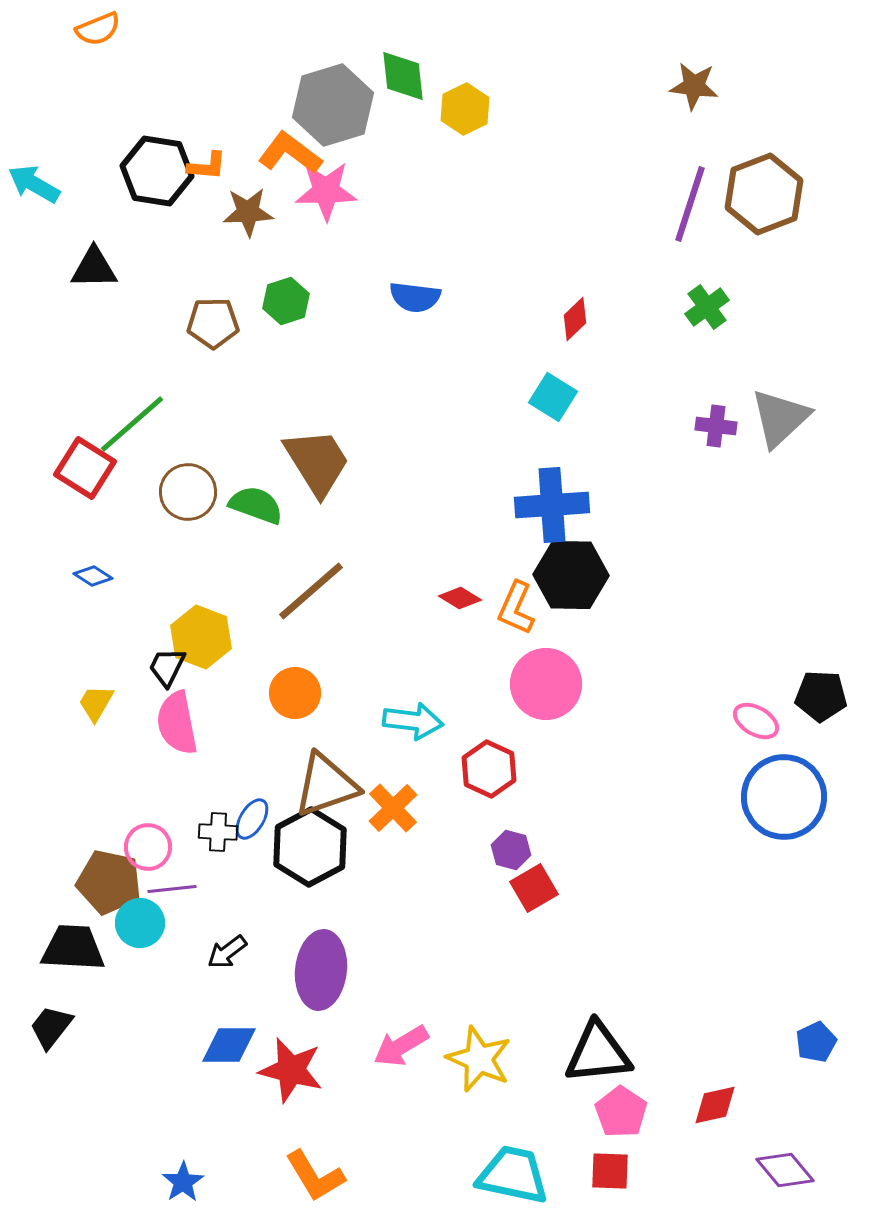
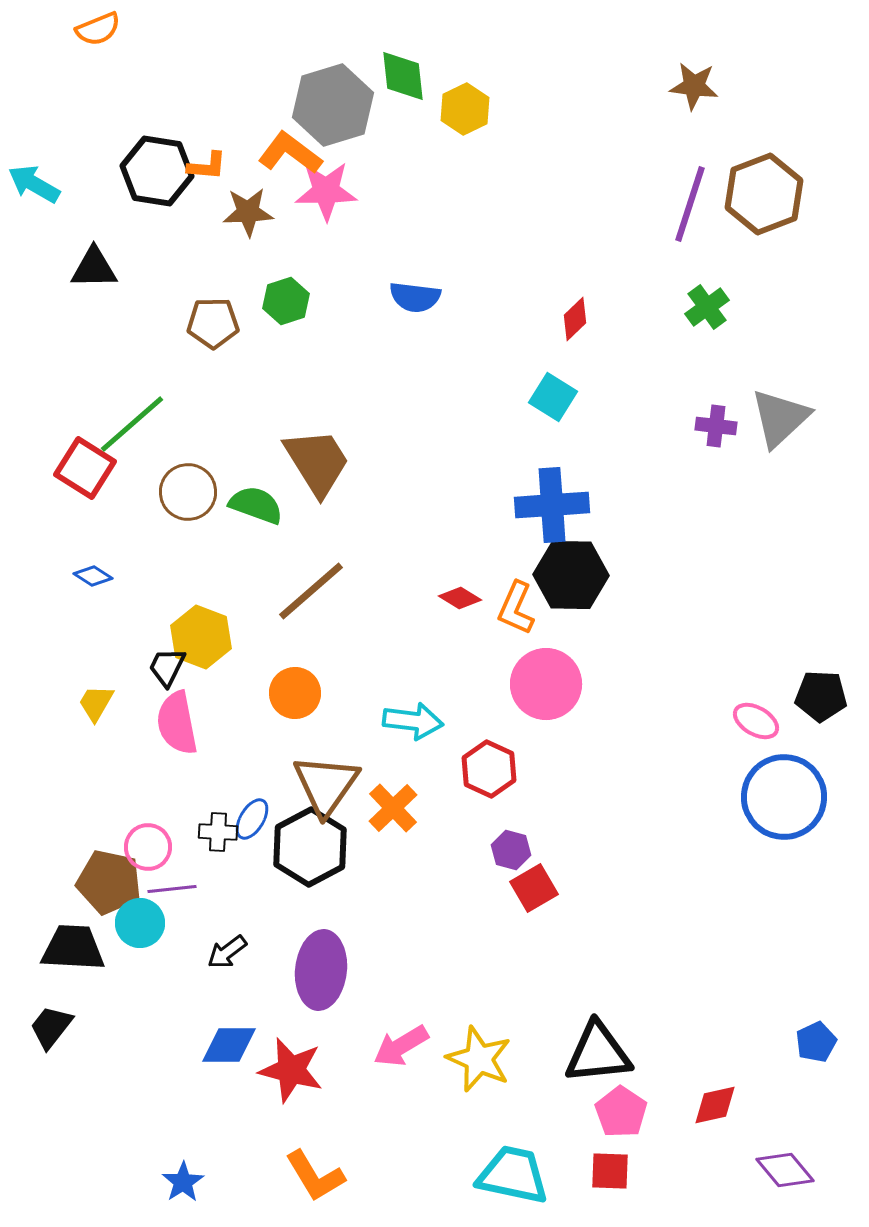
brown triangle at (326, 785): rotated 36 degrees counterclockwise
